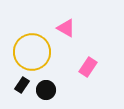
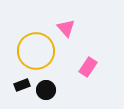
pink triangle: rotated 18 degrees clockwise
yellow circle: moved 4 px right, 1 px up
black rectangle: rotated 35 degrees clockwise
